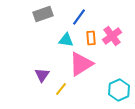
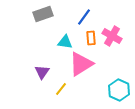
blue line: moved 5 px right
pink cross: rotated 24 degrees counterclockwise
cyan triangle: moved 1 px left, 2 px down
purple triangle: moved 3 px up
cyan hexagon: rotated 10 degrees counterclockwise
